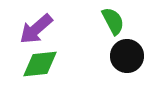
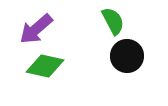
green diamond: moved 5 px right, 2 px down; rotated 18 degrees clockwise
